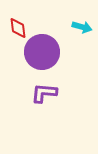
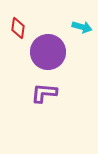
red diamond: rotated 15 degrees clockwise
purple circle: moved 6 px right
